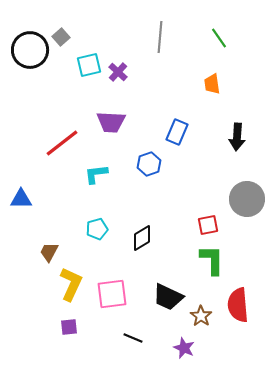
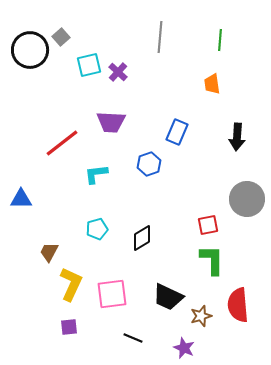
green line: moved 1 px right, 2 px down; rotated 40 degrees clockwise
brown star: rotated 20 degrees clockwise
